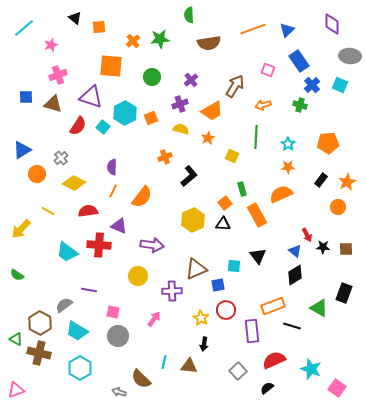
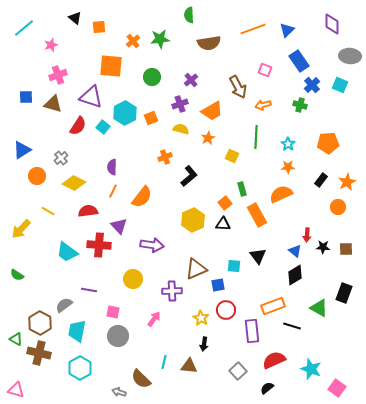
pink square at (268, 70): moved 3 px left
brown arrow at (235, 86): moved 3 px right, 1 px down; rotated 120 degrees clockwise
orange circle at (37, 174): moved 2 px down
purple triangle at (119, 226): rotated 24 degrees clockwise
red arrow at (307, 235): rotated 32 degrees clockwise
yellow circle at (138, 276): moved 5 px left, 3 px down
cyan trapezoid at (77, 331): rotated 70 degrees clockwise
pink triangle at (16, 390): rotated 36 degrees clockwise
